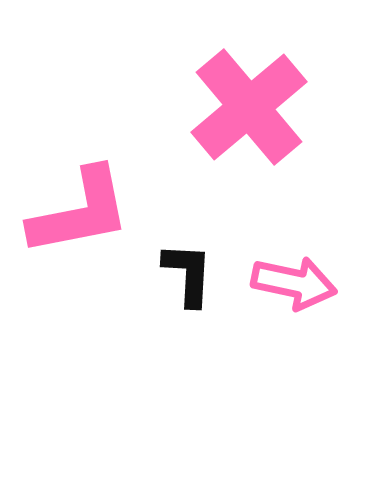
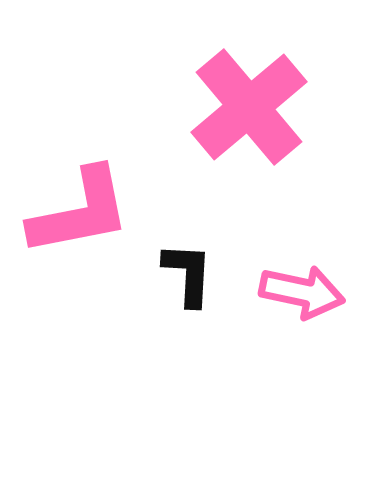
pink arrow: moved 8 px right, 9 px down
